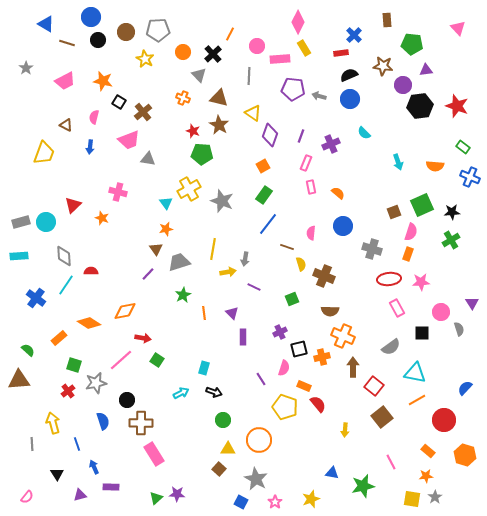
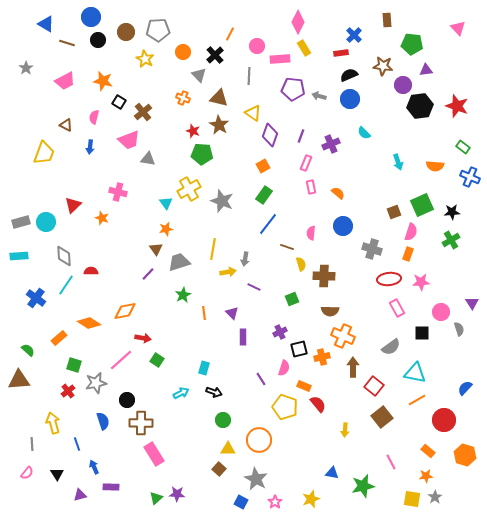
black cross at (213, 54): moved 2 px right, 1 px down
brown cross at (324, 276): rotated 20 degrees counterclockwise
pink semicircle at (27, 497): moved 24 px up
